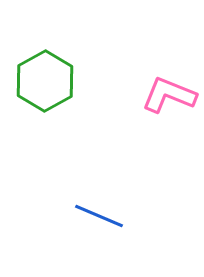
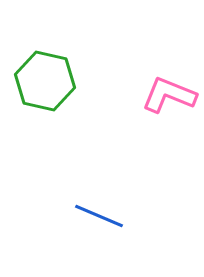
green hexagon: rotated 18 degrees counterclockwise
